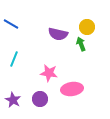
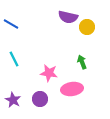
purple semicircle: moved 10 px right, 17 px up
green arrow: moved 1 px right, 18 px down
cyan line: rotated 49 degrees counterclockwise
